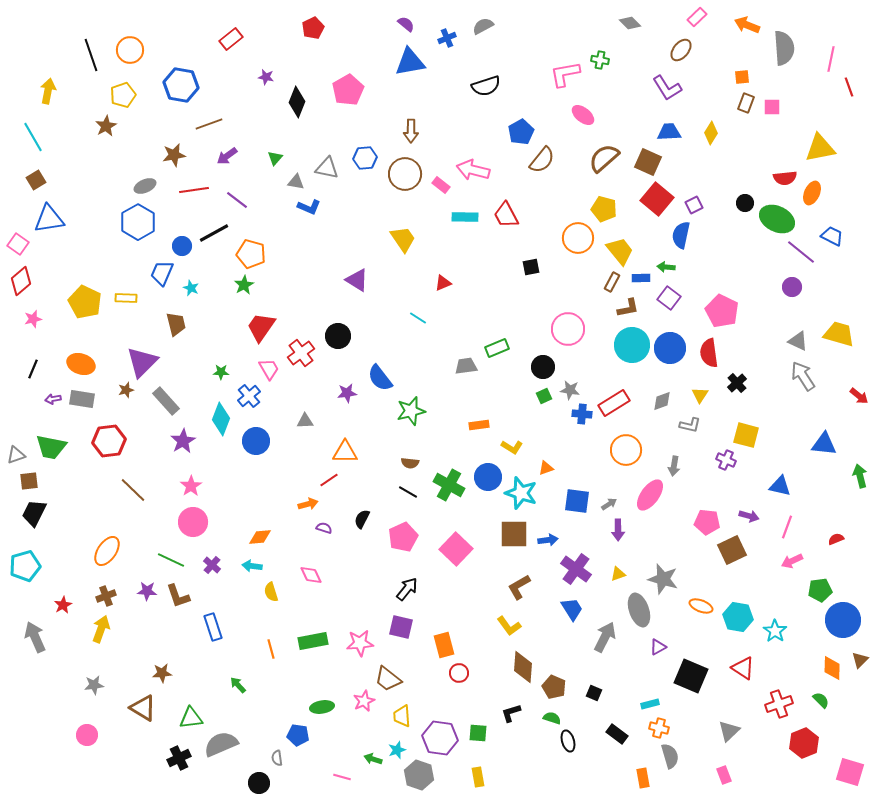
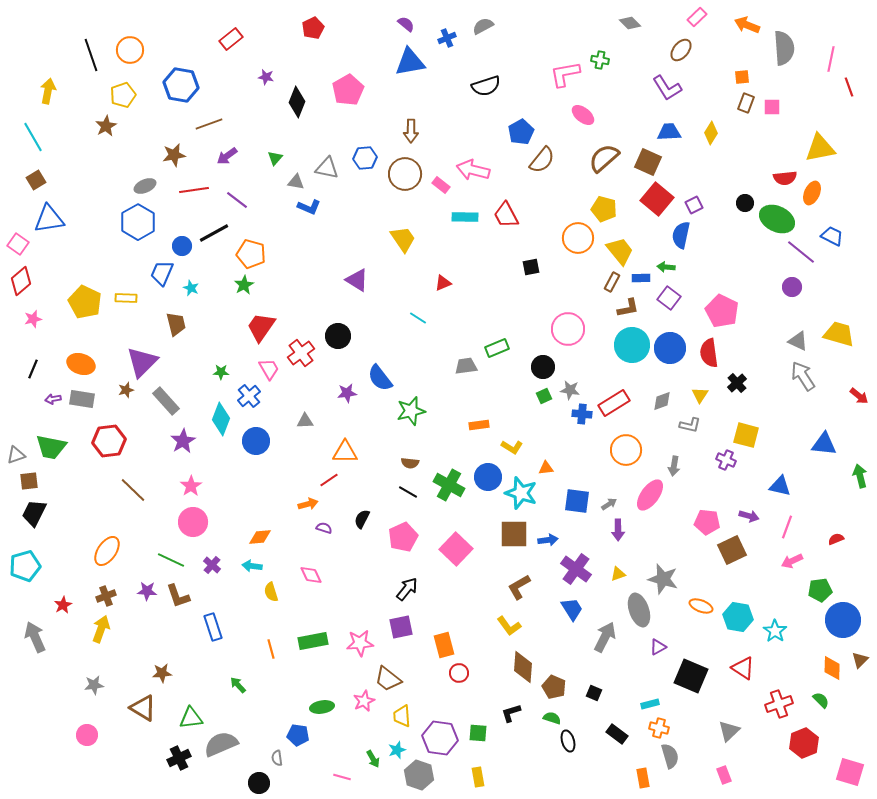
orange triangle at (546, 468): rotated 14 degrees clockwise
purple square at (401, 627): rotated 25 degrees counterclockwise
green arrow at (373, 759): rotated 138 degrees counterclockwise
